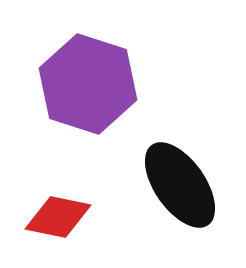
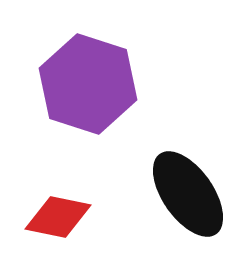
black ellipse: moved 8 px right, 9 px down
